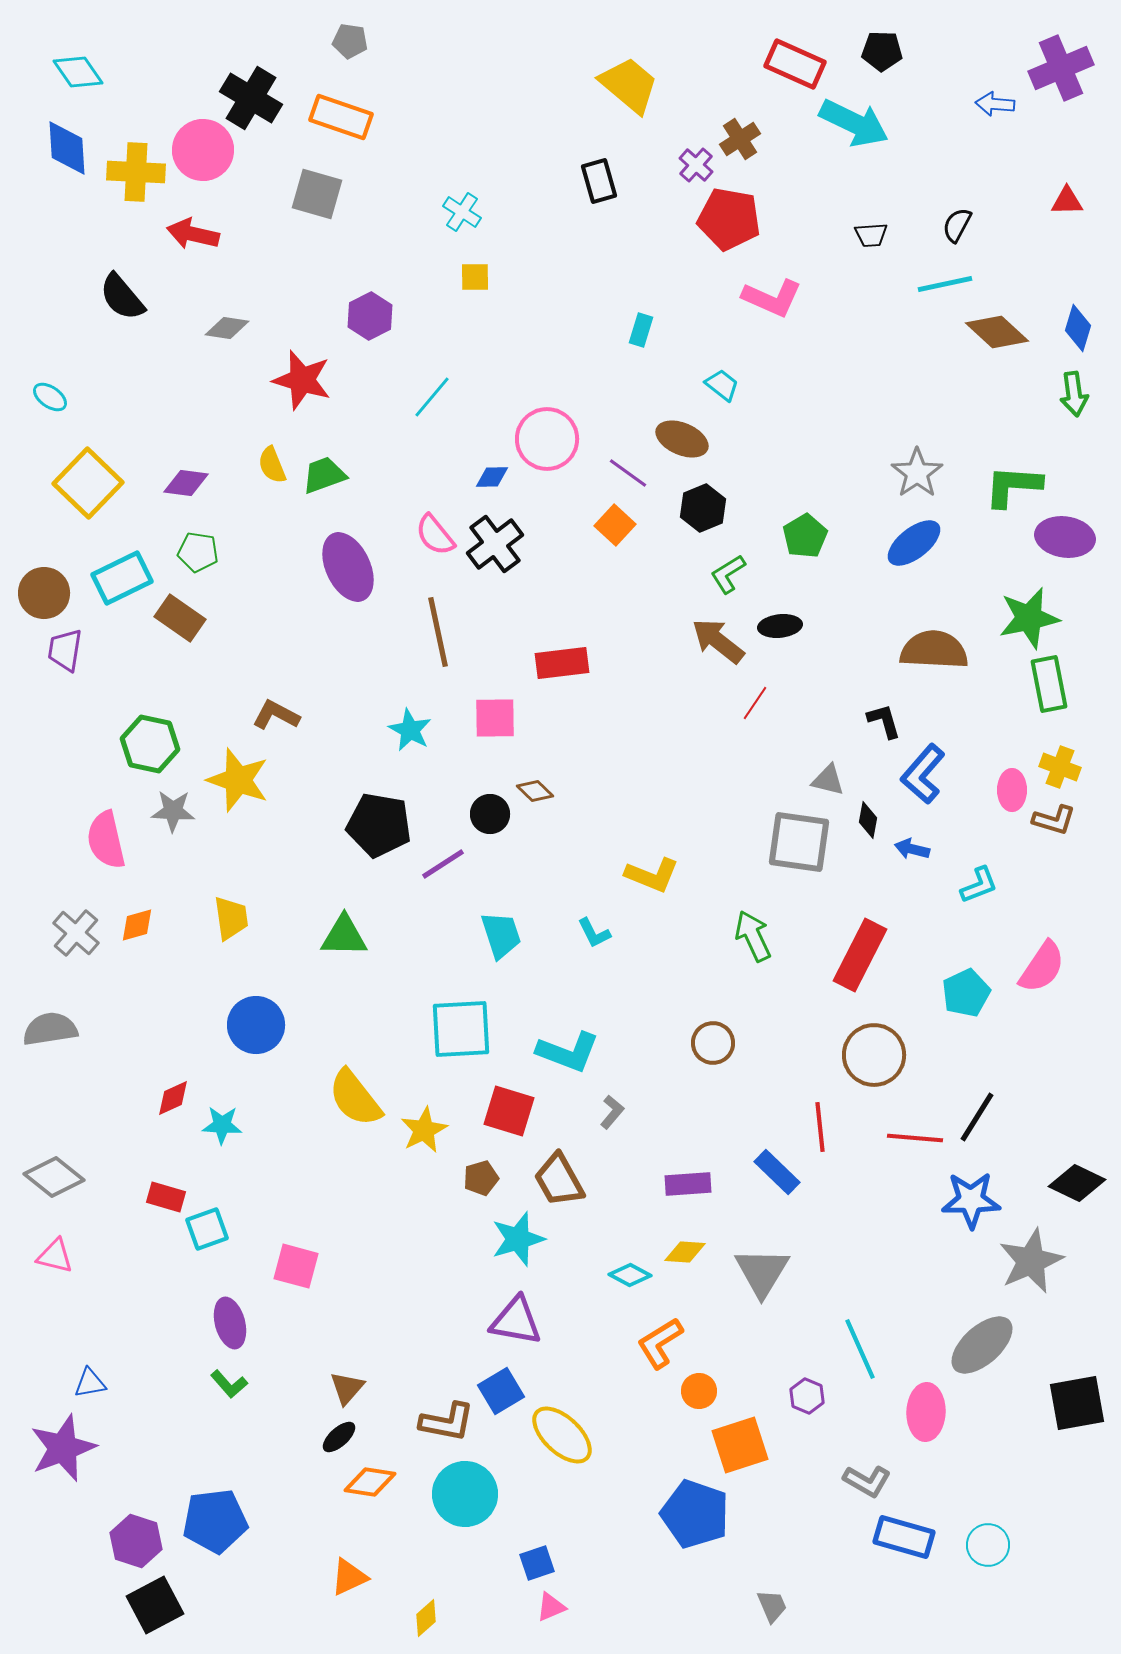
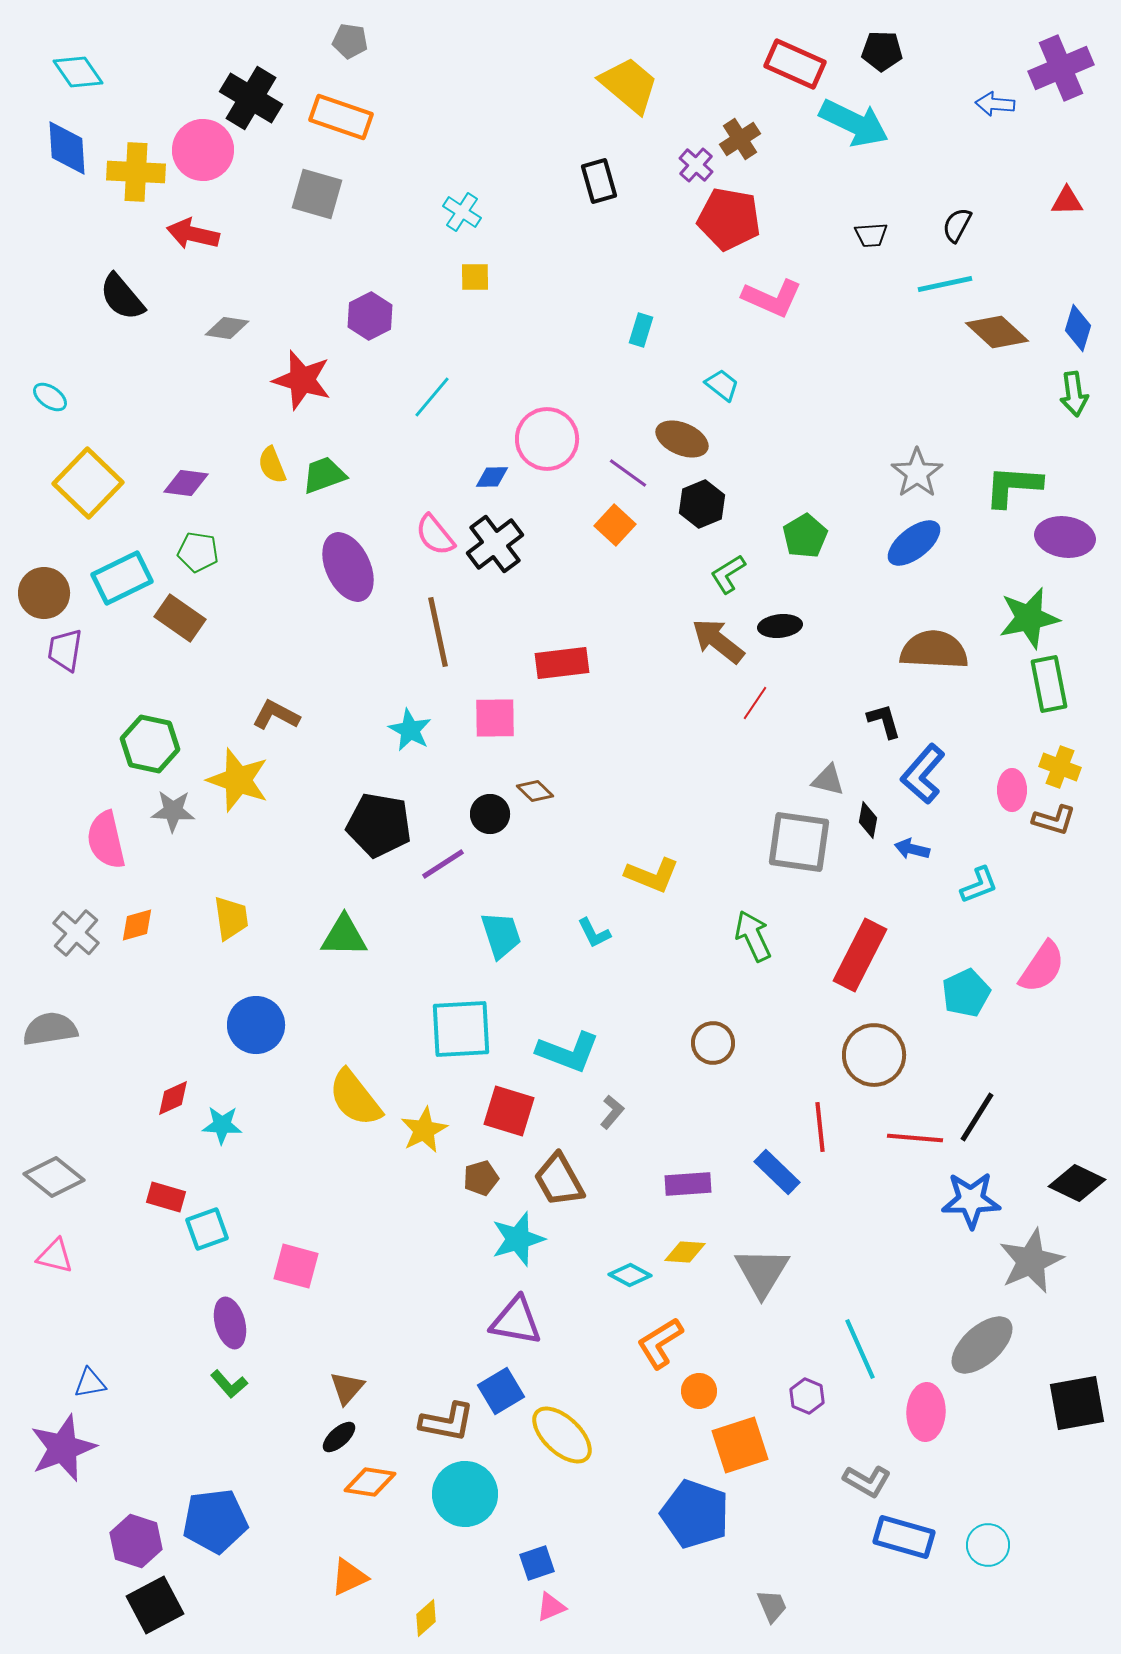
black hexagon at (703, 508): moved 1 px left, 4 px up
